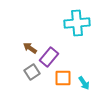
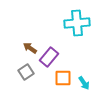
gray square: moved 6 px left
